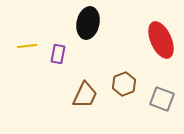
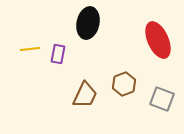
red ellipse: moved 3 px left
yellow line: moved 3 px right, 3 px down
